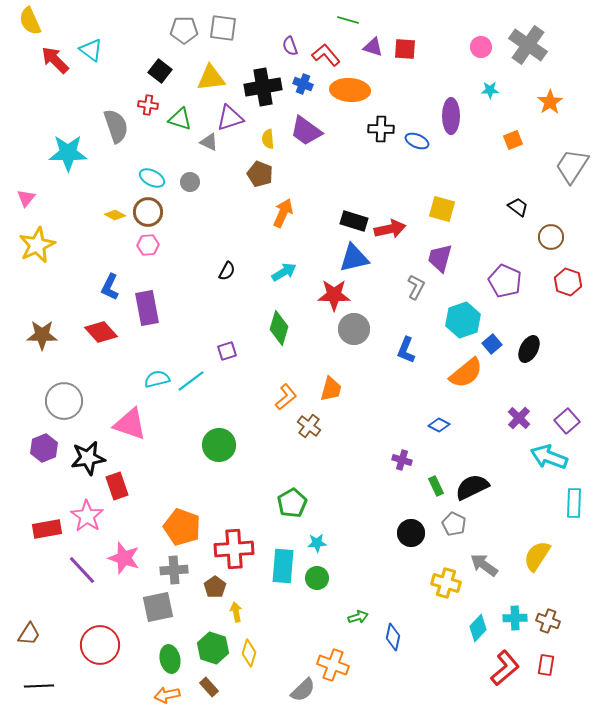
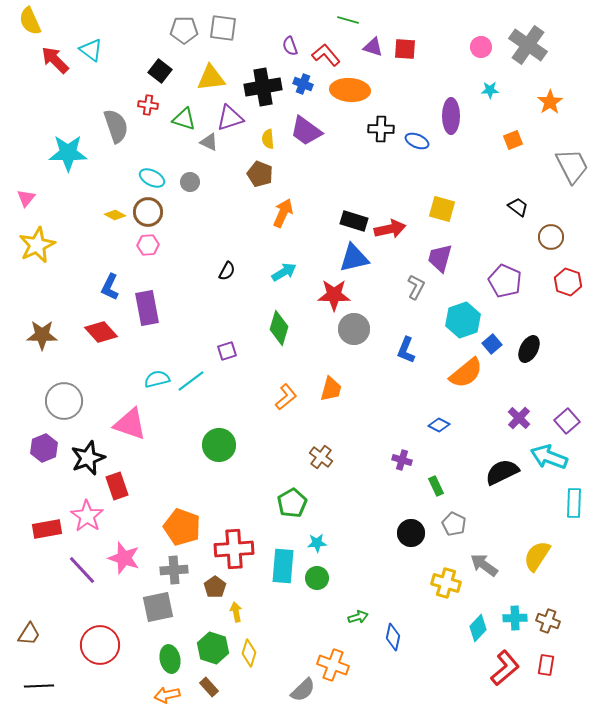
green triangle at (180, 119): moved 4 px right
gray trapezoid at (572, 166): rotated 120 degrees clockwise
brown cross at (309, 426): moved 12 px right, 31 px down
black star at (88, 458): rotated 12 degrees counterclockwise
black semicircle at (472, 487): moved 30 px right, 15 px up
